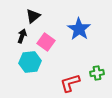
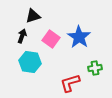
black triangle: rotated 21 degrees clockwise
blue star: moved 8 px down
pink square: moved 5 px right, 3 px up
cyan hexagon: rotated 15 degrees clockwise
green cross: moved 2 px left, 5 px up
